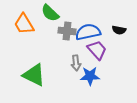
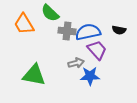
gray arrow: rotated 98 degrees counterclockwise
green triangle: rotated 15 degrees counterclockwise
